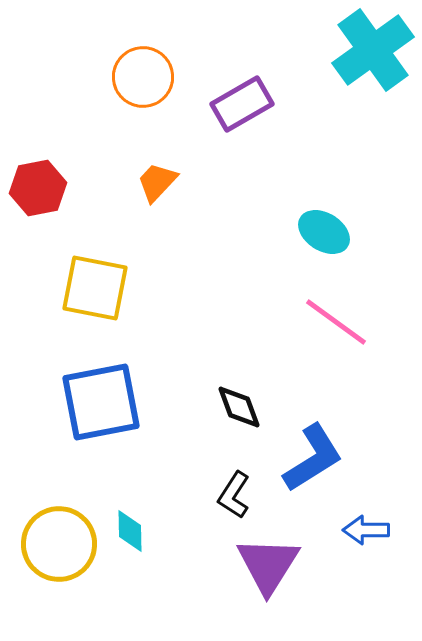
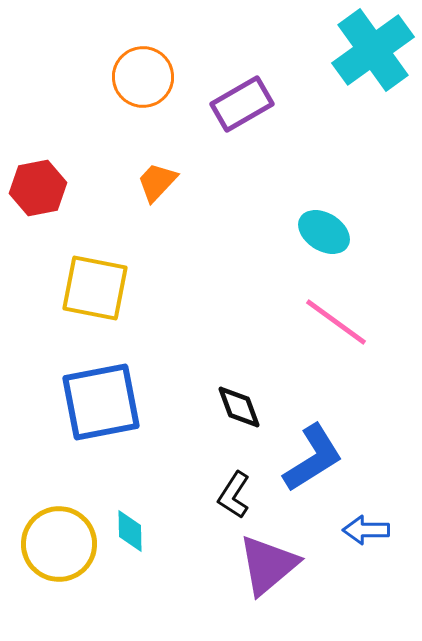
purple triangle: rotated 18 degrees clockwise
